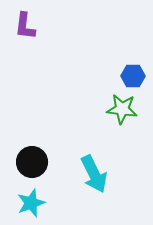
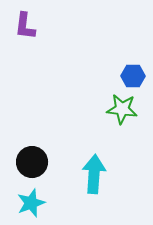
cyan arrow: rotated 150 degrees counterclockwise
